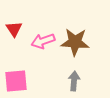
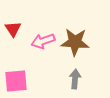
red triangle: moved 1 px left
gray arrow: moved 1 px right, 2 px up
